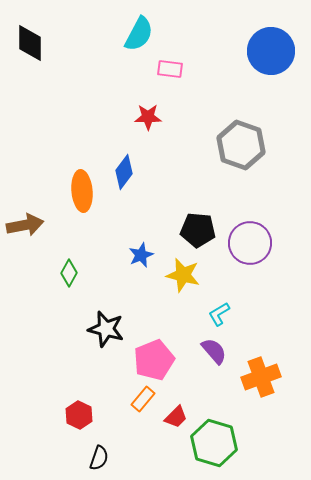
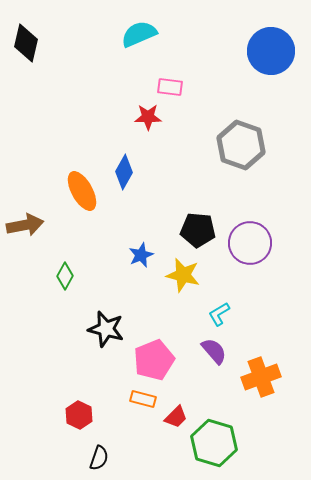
cyan semicircle: rotated 141 degrees counterclockwise
black diamond: moved 4 px left; rotated 12 degrees clockwise
pink rectangle: moved 18 px down
blue diamond: rotated 8 degrees counterclockwise
orange ellipse: rotated 24 degrees counterclockwise
green diamond: moved 4 px left, 3 px down
orange rectangle: rotated 65 degrees clockwise
